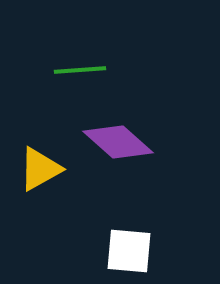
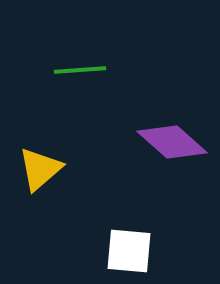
purple diamond: moved 54 px right
yellow triangle: rotated 12 degrees counterclockwise
